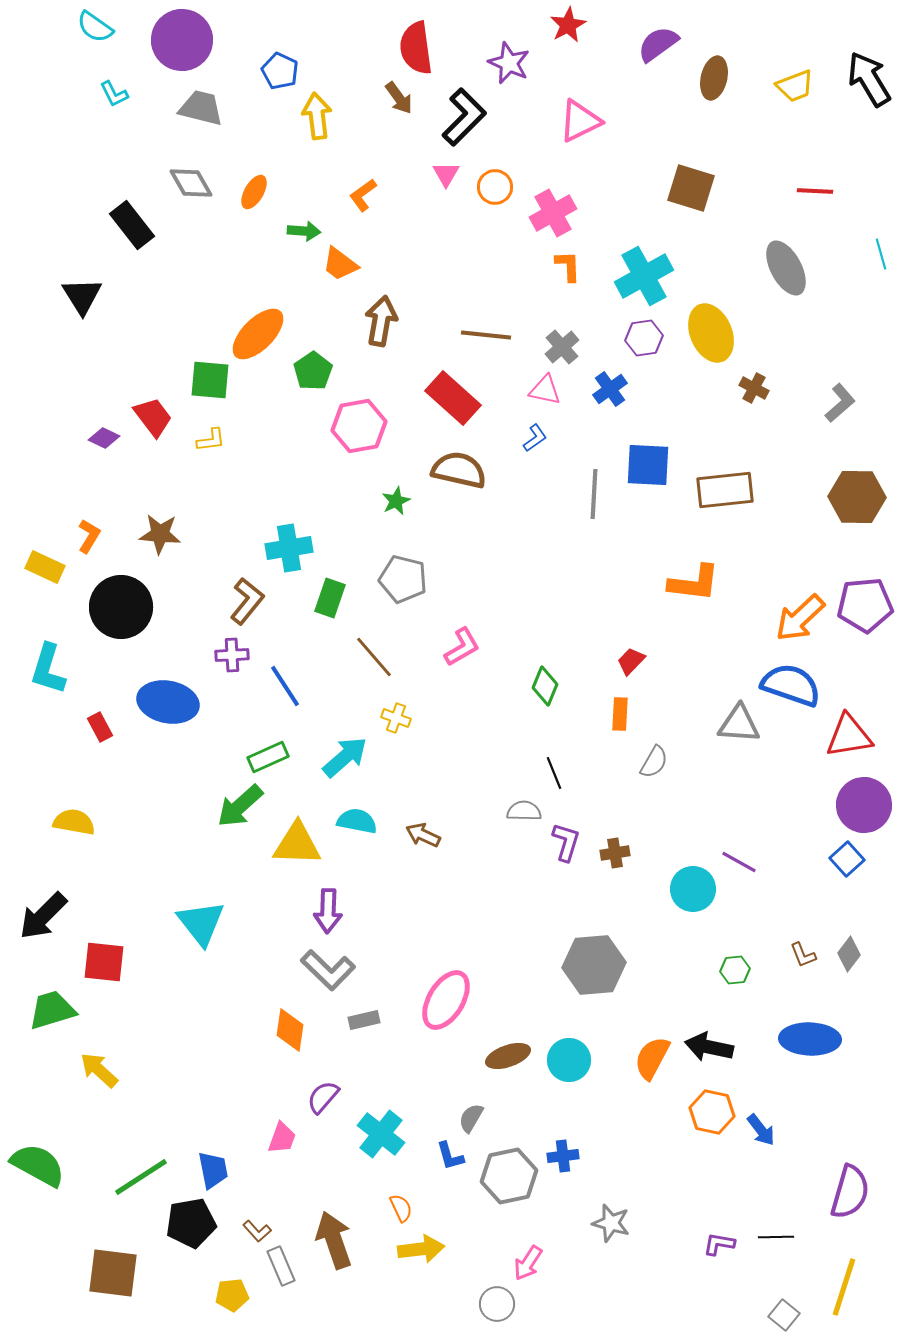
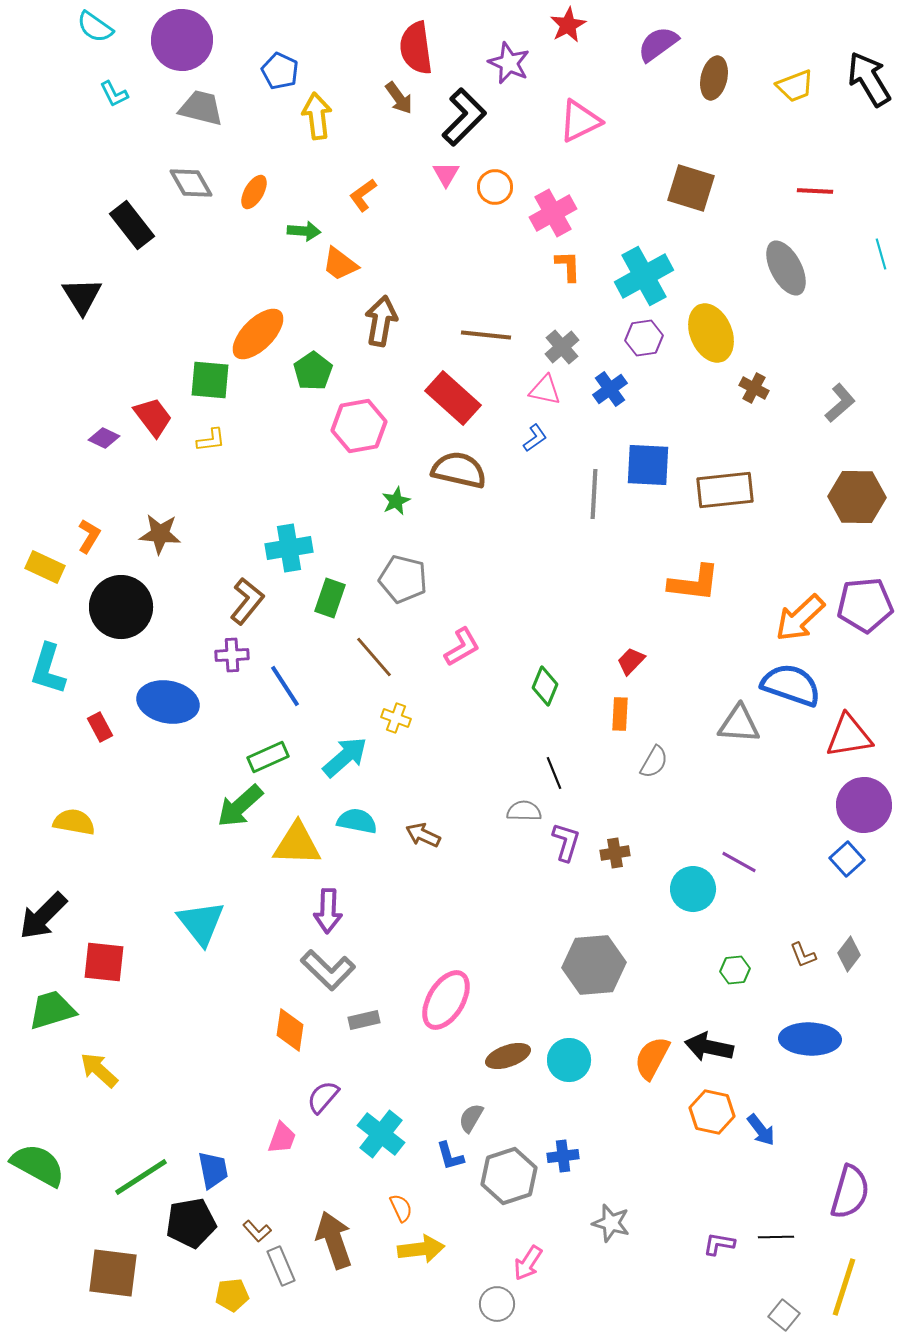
gray hexagon at (509, 1176): rotated 6 degrees counterclockwise
